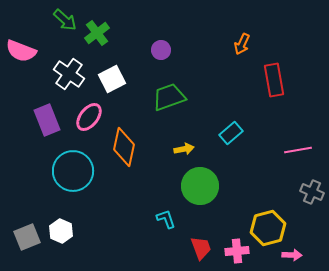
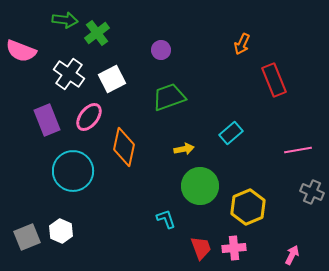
green arrow: rotated 35 degrees counterclockwise
red rectangle: rotated 12 degrees counterclockwise
yellow hexagon: moved 20 px left, 21 px up; rotated 8 degrees counterclockwise
pink cross: moved 3 px left, 3 px up
pink arrow: rotated 66 degrees counterclockwise
